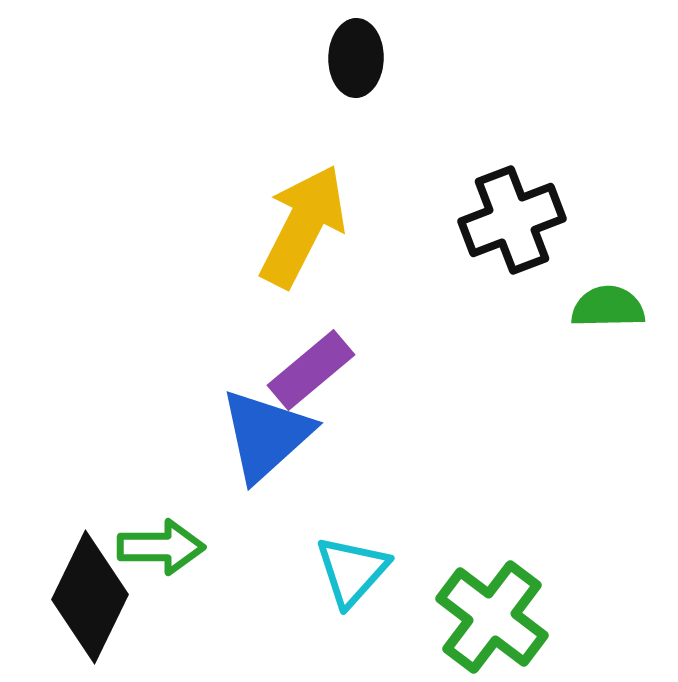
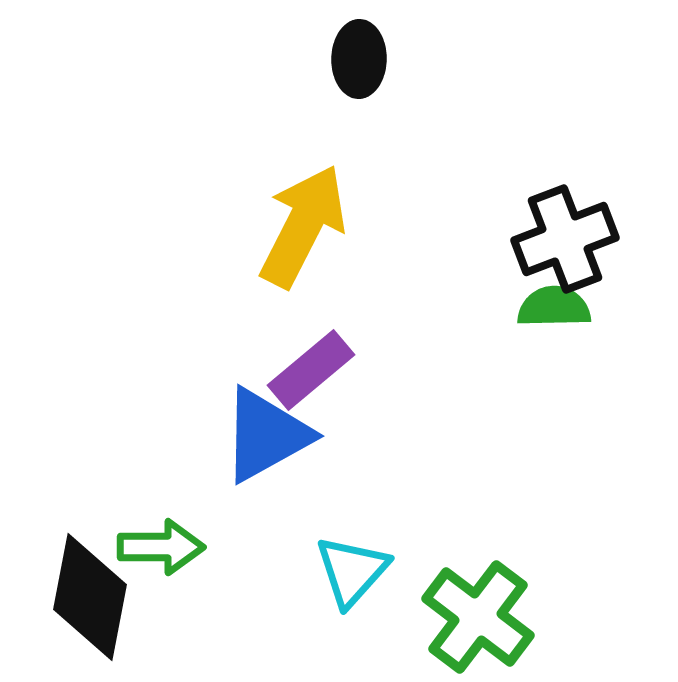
black ellipse: moved 3 px right, 1 px down
black cross: moved 53 px right, 19 px down
green semicircle: moved 54 px left
blue triangle: rotated 13 degrees clockwise
black diamond: rotated 15 degrees counterclockwise
green cross: moved 14 px left
